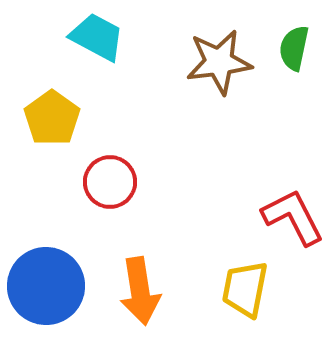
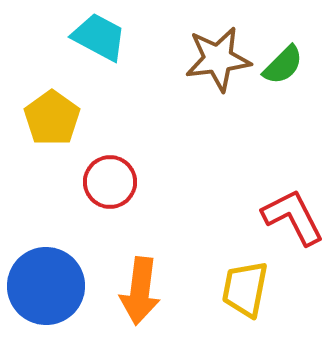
cyan trapezoid: moved 2 px right
green semicircle: moved 11 px left, 17 px down; rotated 147 degrees counterclockwise
brown star: moved 1 px left, 3 px up
orange arrow: rotated 16 degrees clockwise
